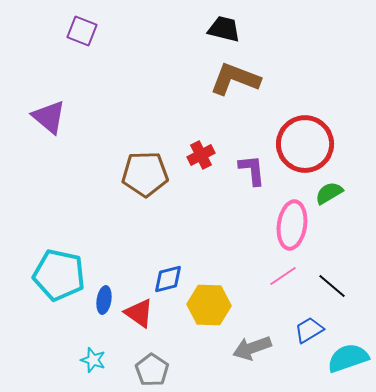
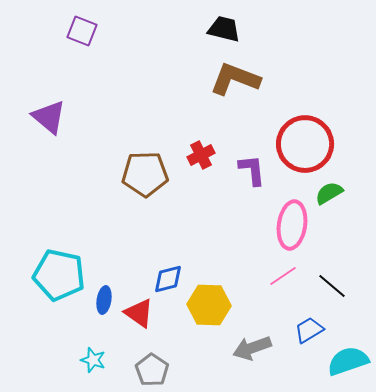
cyan semicircle: moved 3 px down
